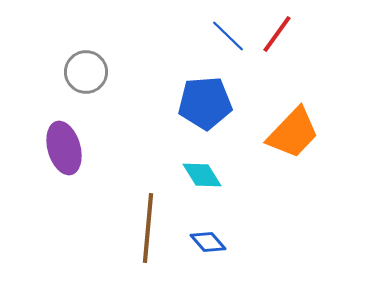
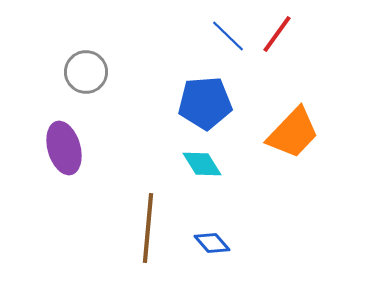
cyan diamond: moved 11 px up
blue diamond: moved 4 px right, 1 px down
